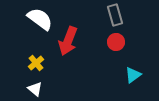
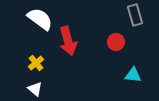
gray rectangle: moved 20 px right
red arrow: rotated 36 degrees counterclockwise
cyan triangle: rotated 42 degrees clockwise
